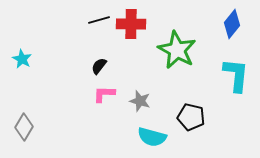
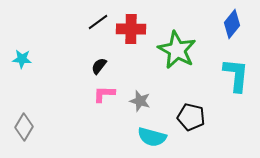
black line: moved 1 px left, 2 px down; rotated 20 degrees counterclockwise
red cross: moved 5 px down
cyan star: rotated 24 degrees counterclockwise
